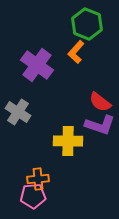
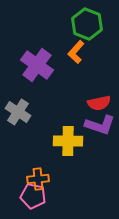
red semicircle: moved 1 px left, 1 px down; rotated 50 degrees counterclockwise
pink pentagon: rotated 15 degrees clockwise
